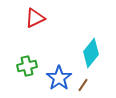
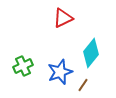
red triangle: moved 28 px right
green cross: moved 4 px left; rotated 12 degrees counterclockwise
blue star: moved 1 px right, 6 px up; rotated 15 degrees clockwise
